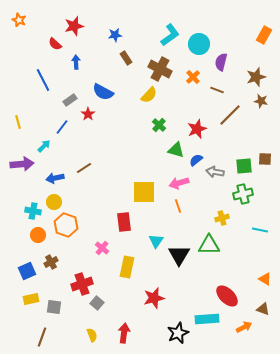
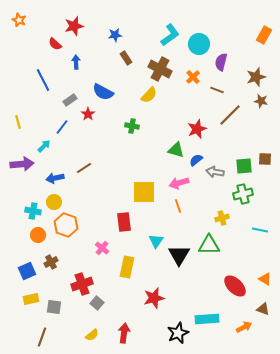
green cross at (159, 125): moved 27 px left, 1 px down; rotated 32 degrees counterclockwise
red ellipse at (227, 296): moved 8 px right, 10 px up
yellow semicircle at (92, 335): rotated 72 degrees clockwise
